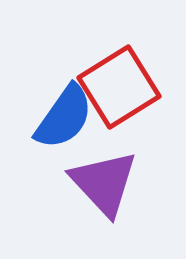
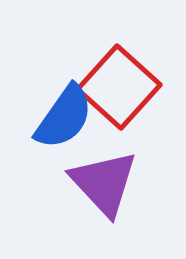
red square: rotated 16 degrees counterclockwise
